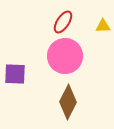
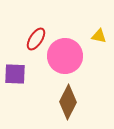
red ellipse: moved 27 px left, 17 px down
yellow triangle: moved 4 px left, 10 px down; rotated 14 degrees clockwise
